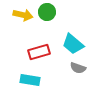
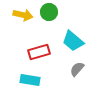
green circle: moved 2 px right
cyan trapezoid: moved 3 px up
gray semicircle: moved 1 px left, 1 px down; rotated 112 degrees clockwise
